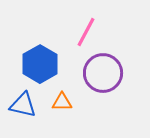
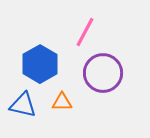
pink line: moved 1 px left
